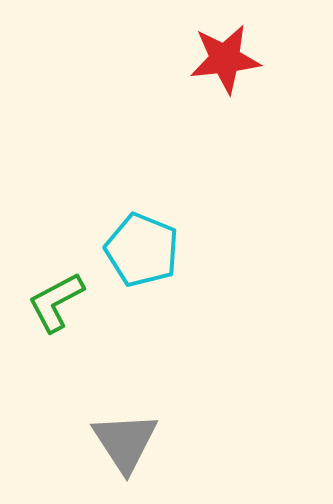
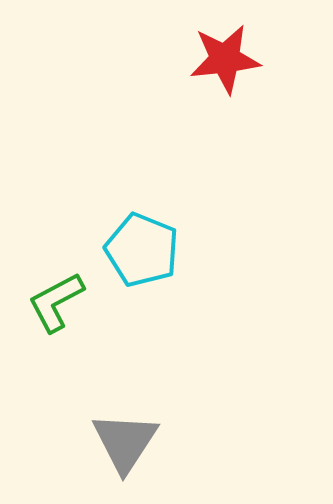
gray triangle: rotated 6 degrees clockwise
